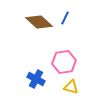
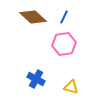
blue line: moved 1 px left, 1 px up
brown diamond: moved 6 px left, 5 px up
pink hexagon: moved 18 px up
